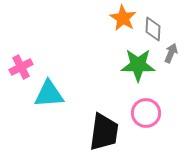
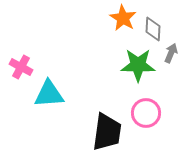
pink cross: rotated 35 degrees counterclockwise
black trapezoid: moved 3 px right
